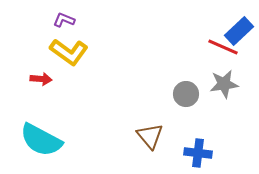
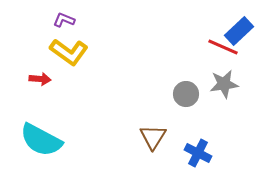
red arrow: moved 1 px left
brown triangle: moved 3 px right, 1 px down; rotated 12 degrees clockwise
blue cross: rotated 20 degrees clockwise
